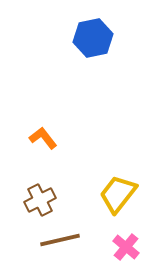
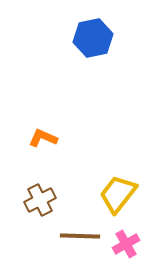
orange L-shape: rotated 28 degrees counterclockwise
brown line: moved 20 px right, 4 px up; rotated 15 degrees clockwise
pink cross: moved 3 px up; rotated 20 degrees clockwise
